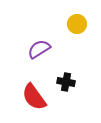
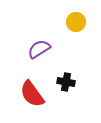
yellow circle: moved 1 px left, 2 px up
red semicircle: moved 2 px left, 3 px up
